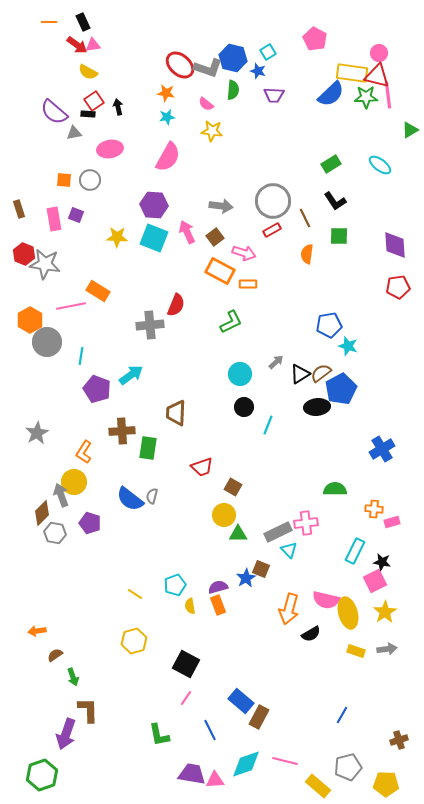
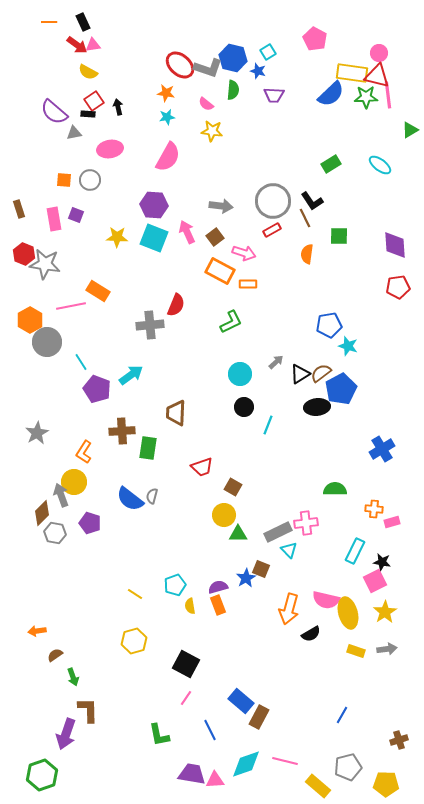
black L-shape at (335, 201): moved 23 px left
cyan line at (81, 356): moved 6 px down; rotated 42 degrees counterclockwise
